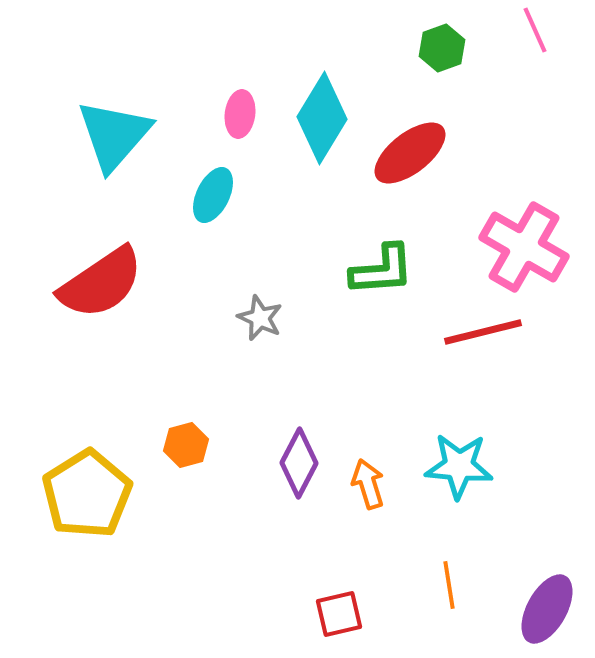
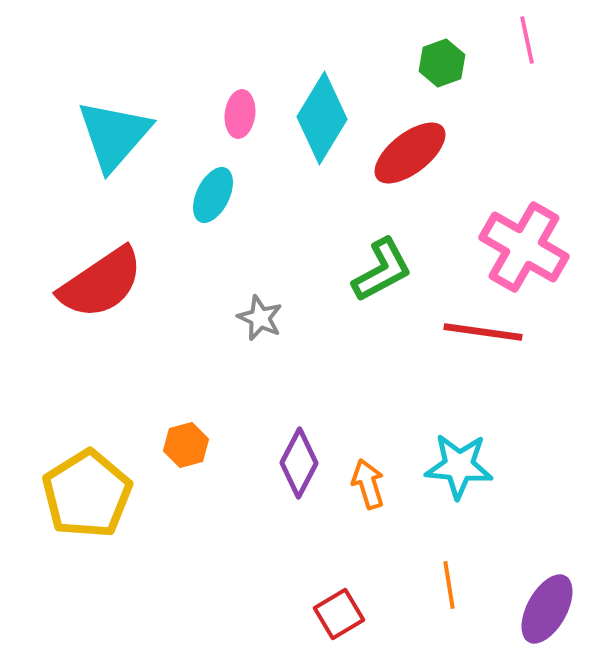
pink line: moved 8 px left, 10 px down; rotated 12 degrees clockwise
green hexagon: moved 15 px down
green L-shape: rotated 24 degrees counterclockwise
red line: rotated 22 degrees clockwise
red square: rotated 18 degrees counterclockwise
